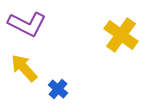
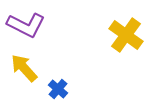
purple L-shape: moved 1 px left, 1 px down
yellow cross: moved 5 px right
